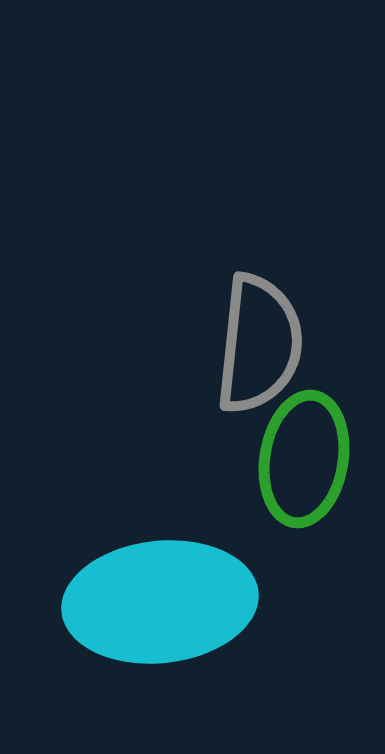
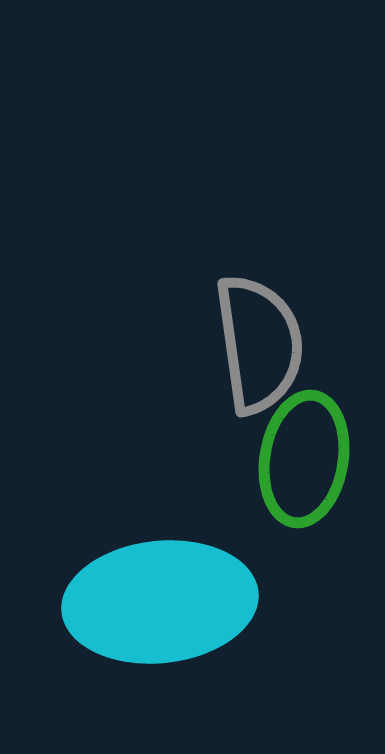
gray semicircle: rotated 14 degrees counterclockwise
